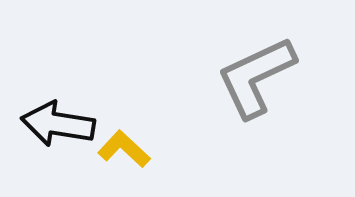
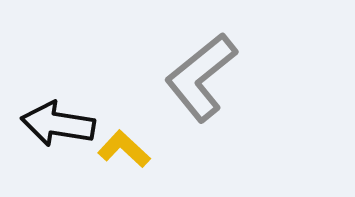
gray L-shape: moved 55 px left; rotated 14 degrees counterclockwise
